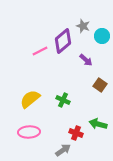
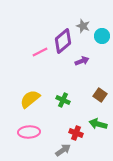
pink line: moved 1 px down
purple arrow: moved 4 px left, 1 px down; rotated 64 degrees counterclockwise
brown square: moved 10 px down
